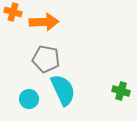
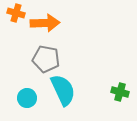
orange cross: moved 3 px right, 1 px down
orange arrow: moved 1 px right, 1 px down
green cross: moved 1 px left, 1 px down
cyan circle: moved 2 px left, 1 px up
